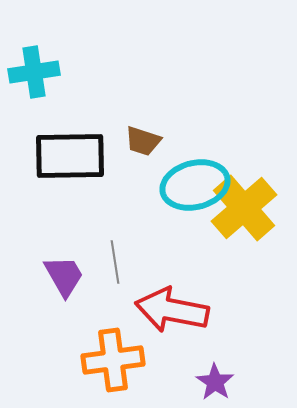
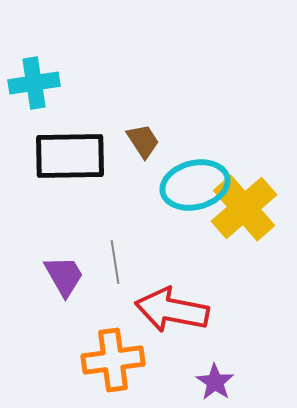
cyan cross: moved 11 px down
brown trapezoid: rotated 141 degrees counterclockwise
